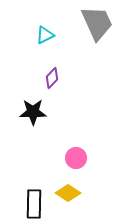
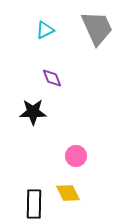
gray trapezoid: moved 5 px down
cyan triangle: moved 5 px up
purple diamond: rotated 65 degrees counterclockwise
pink circle: moved 2 px up
yellow diamond: rotated 30 degrees clockwise
